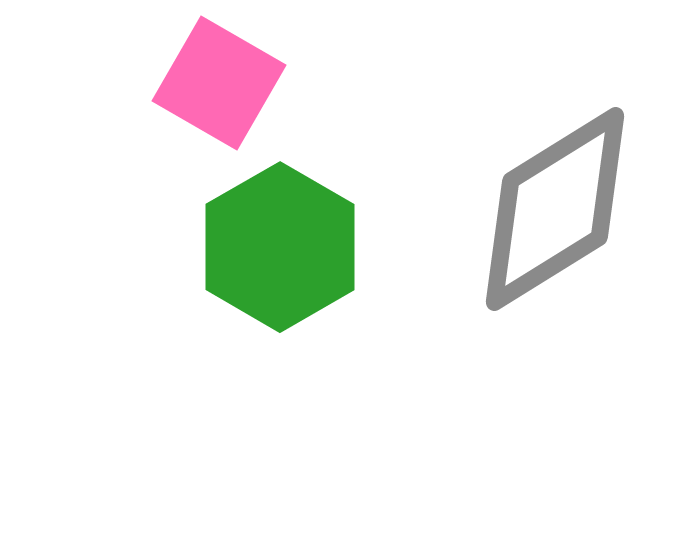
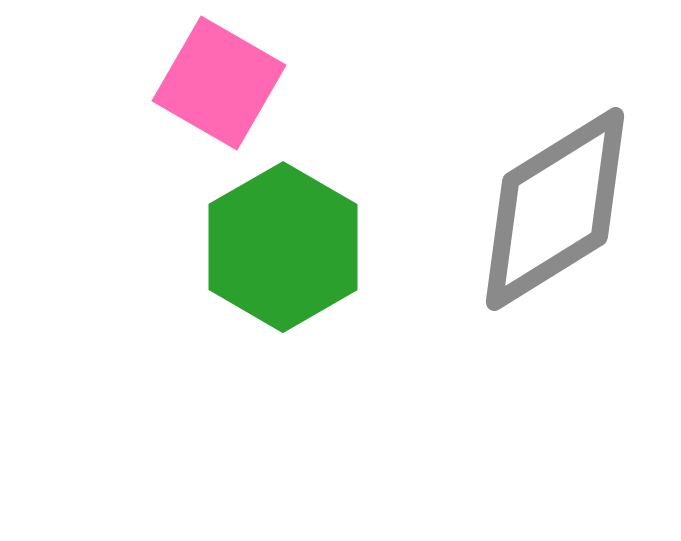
green hexagon: moved 3 px right
